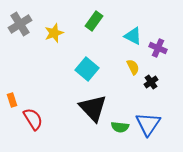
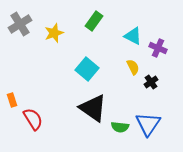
black triangle: rotated 12 degrees counterclockwise
